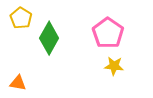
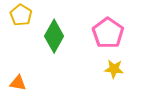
yellow pentagon: moved 3 px up
green diamond: moved 5 px right, 2 px up
yellow star: moved 3 px down
